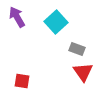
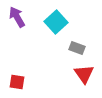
gray rectangle: moved 1 px up
red triangle: moved 1 px right, 2 px down
red square: moved 5 px left, 1 px down
